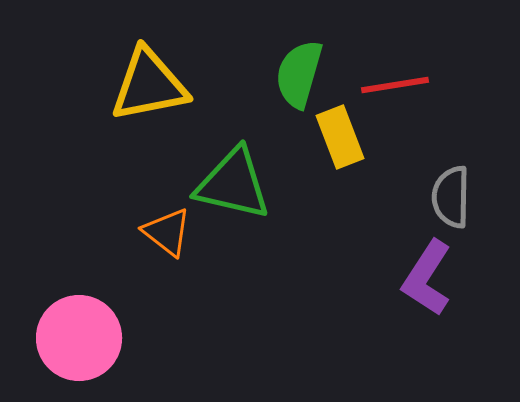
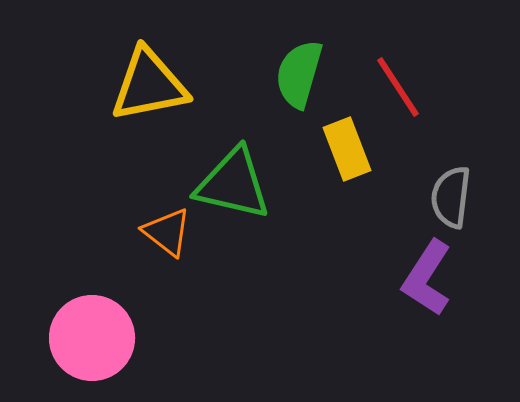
red line: moved 3 px right, 2 px down; rotated 66 degrees clockwise
yellow rectangle: moved 7 px right, 12 px down
gray semicircle: rotated 6 degrees clockwise
pink circle: moved 13 px right
